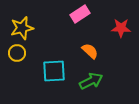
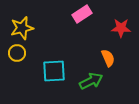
pink rectangle: moved 2 px right
orange semicircle: moved 18 px right, 7 px down; rotated 24 degrees clockwise
